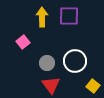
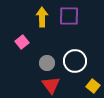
pink square: moved 1 px left
